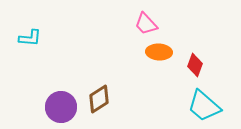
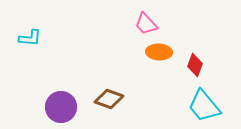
brown diamond: moved 10 px right; rotated 52 degrees clockwise
cyan trapezoid: rotated 9 degrees clockwise
